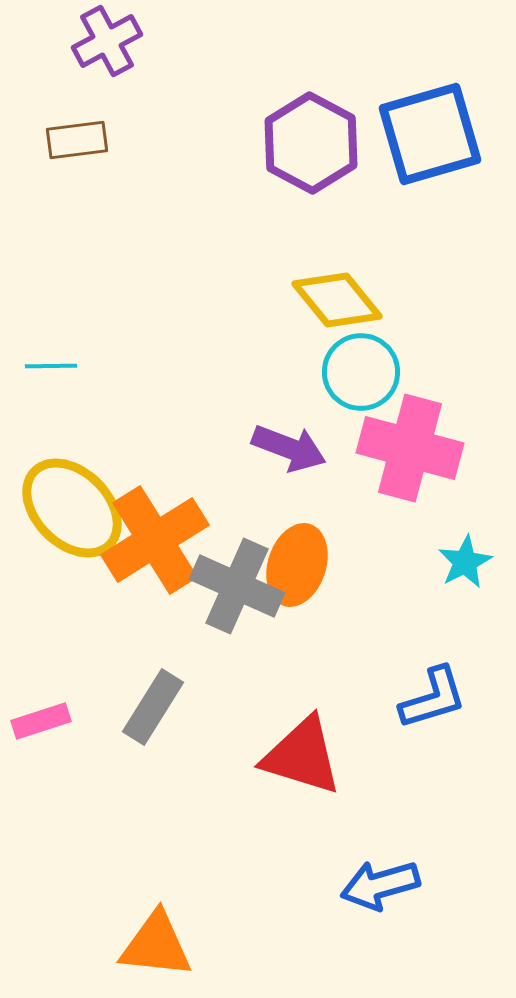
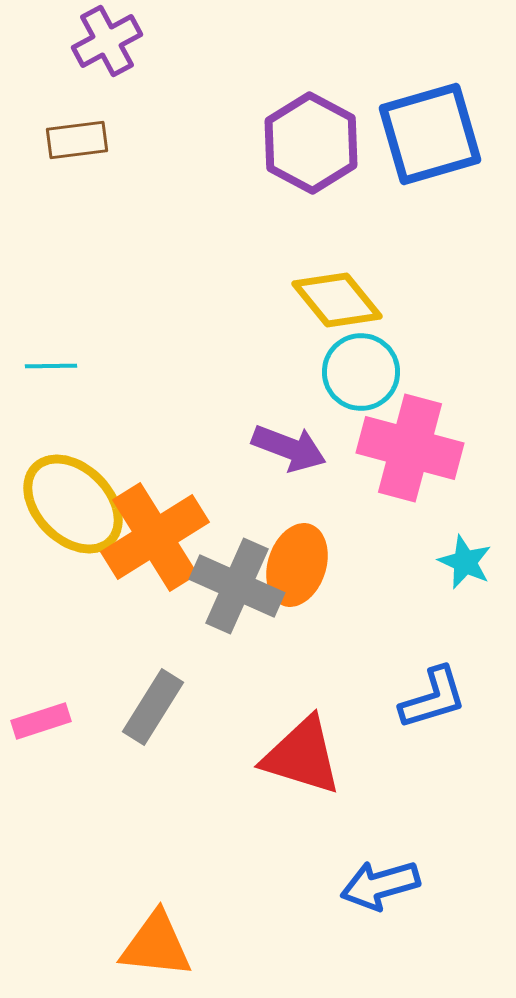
yellow ellipse: moved 1 px right, 4 px up
orange cross: moved 3 px up
cyan star: rotated 20 degrees counterclockwise
